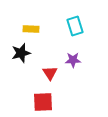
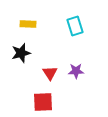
yellow rectangle: moved 3 px left, 5 px up
purple star: moved 3 px right, 11 px down
